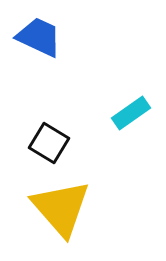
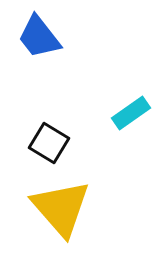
blue trapezoid: rotated 153 degrees counterclockwise
